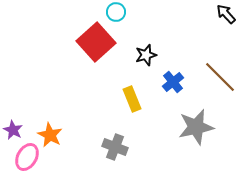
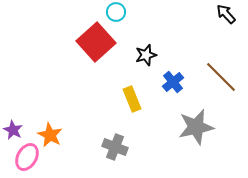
brown line: moved 1 px right
